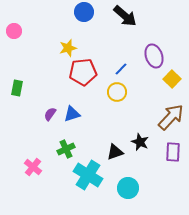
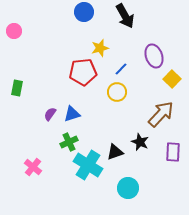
black arrow: rotated 20 degrees clockwise
yellow star: moved 32 px right
brown arrow: moved 10 px left, 3 px up
green cross: moved 3 px right, 7 px up
cyan cross: moved 10 px up
